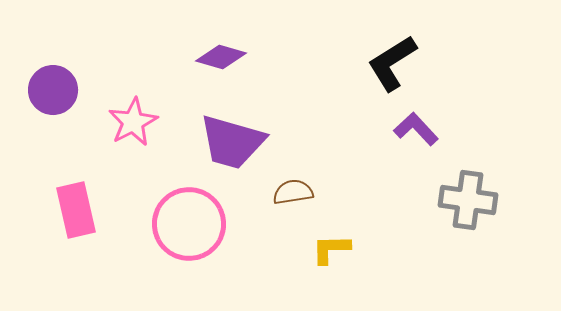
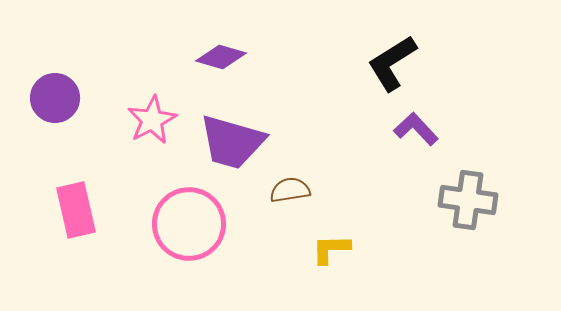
purple circle: moved 2 px right, 8 px down
pink star: moved 19 px right, 2 px up
brown semicircle: moved 3 px left, 2 px up
